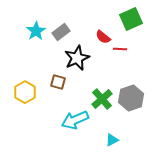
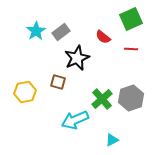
red line: moved 11 px right
yellow hexagon: rotated 20 degrees clockwise
